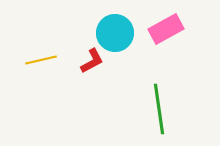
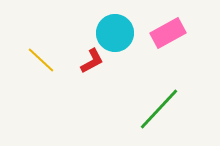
pink rectangle: moved 2 px right, 4 px down
yellow line: rotated 56 degrees clockwise
green line: rotated 51 degrees clockwise
